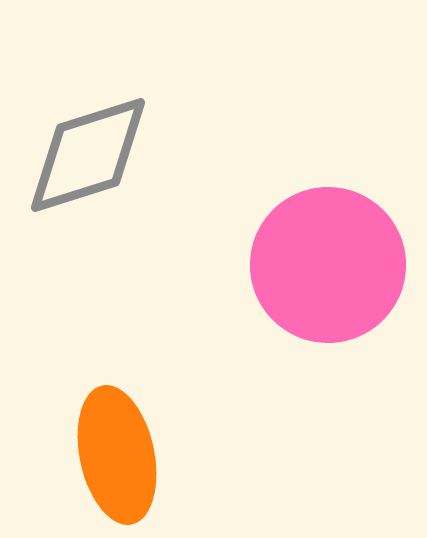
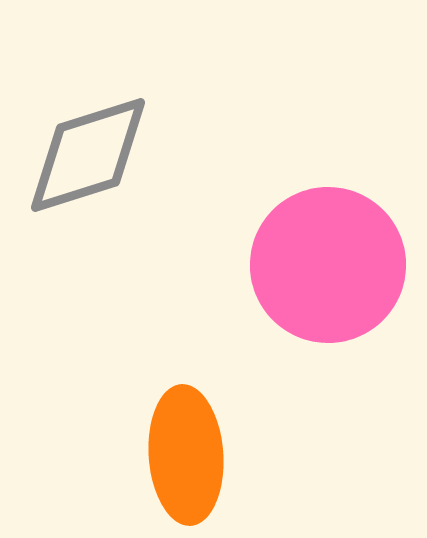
orange ellipse: moved 69 px right; rotated 8 degrees clockwise
